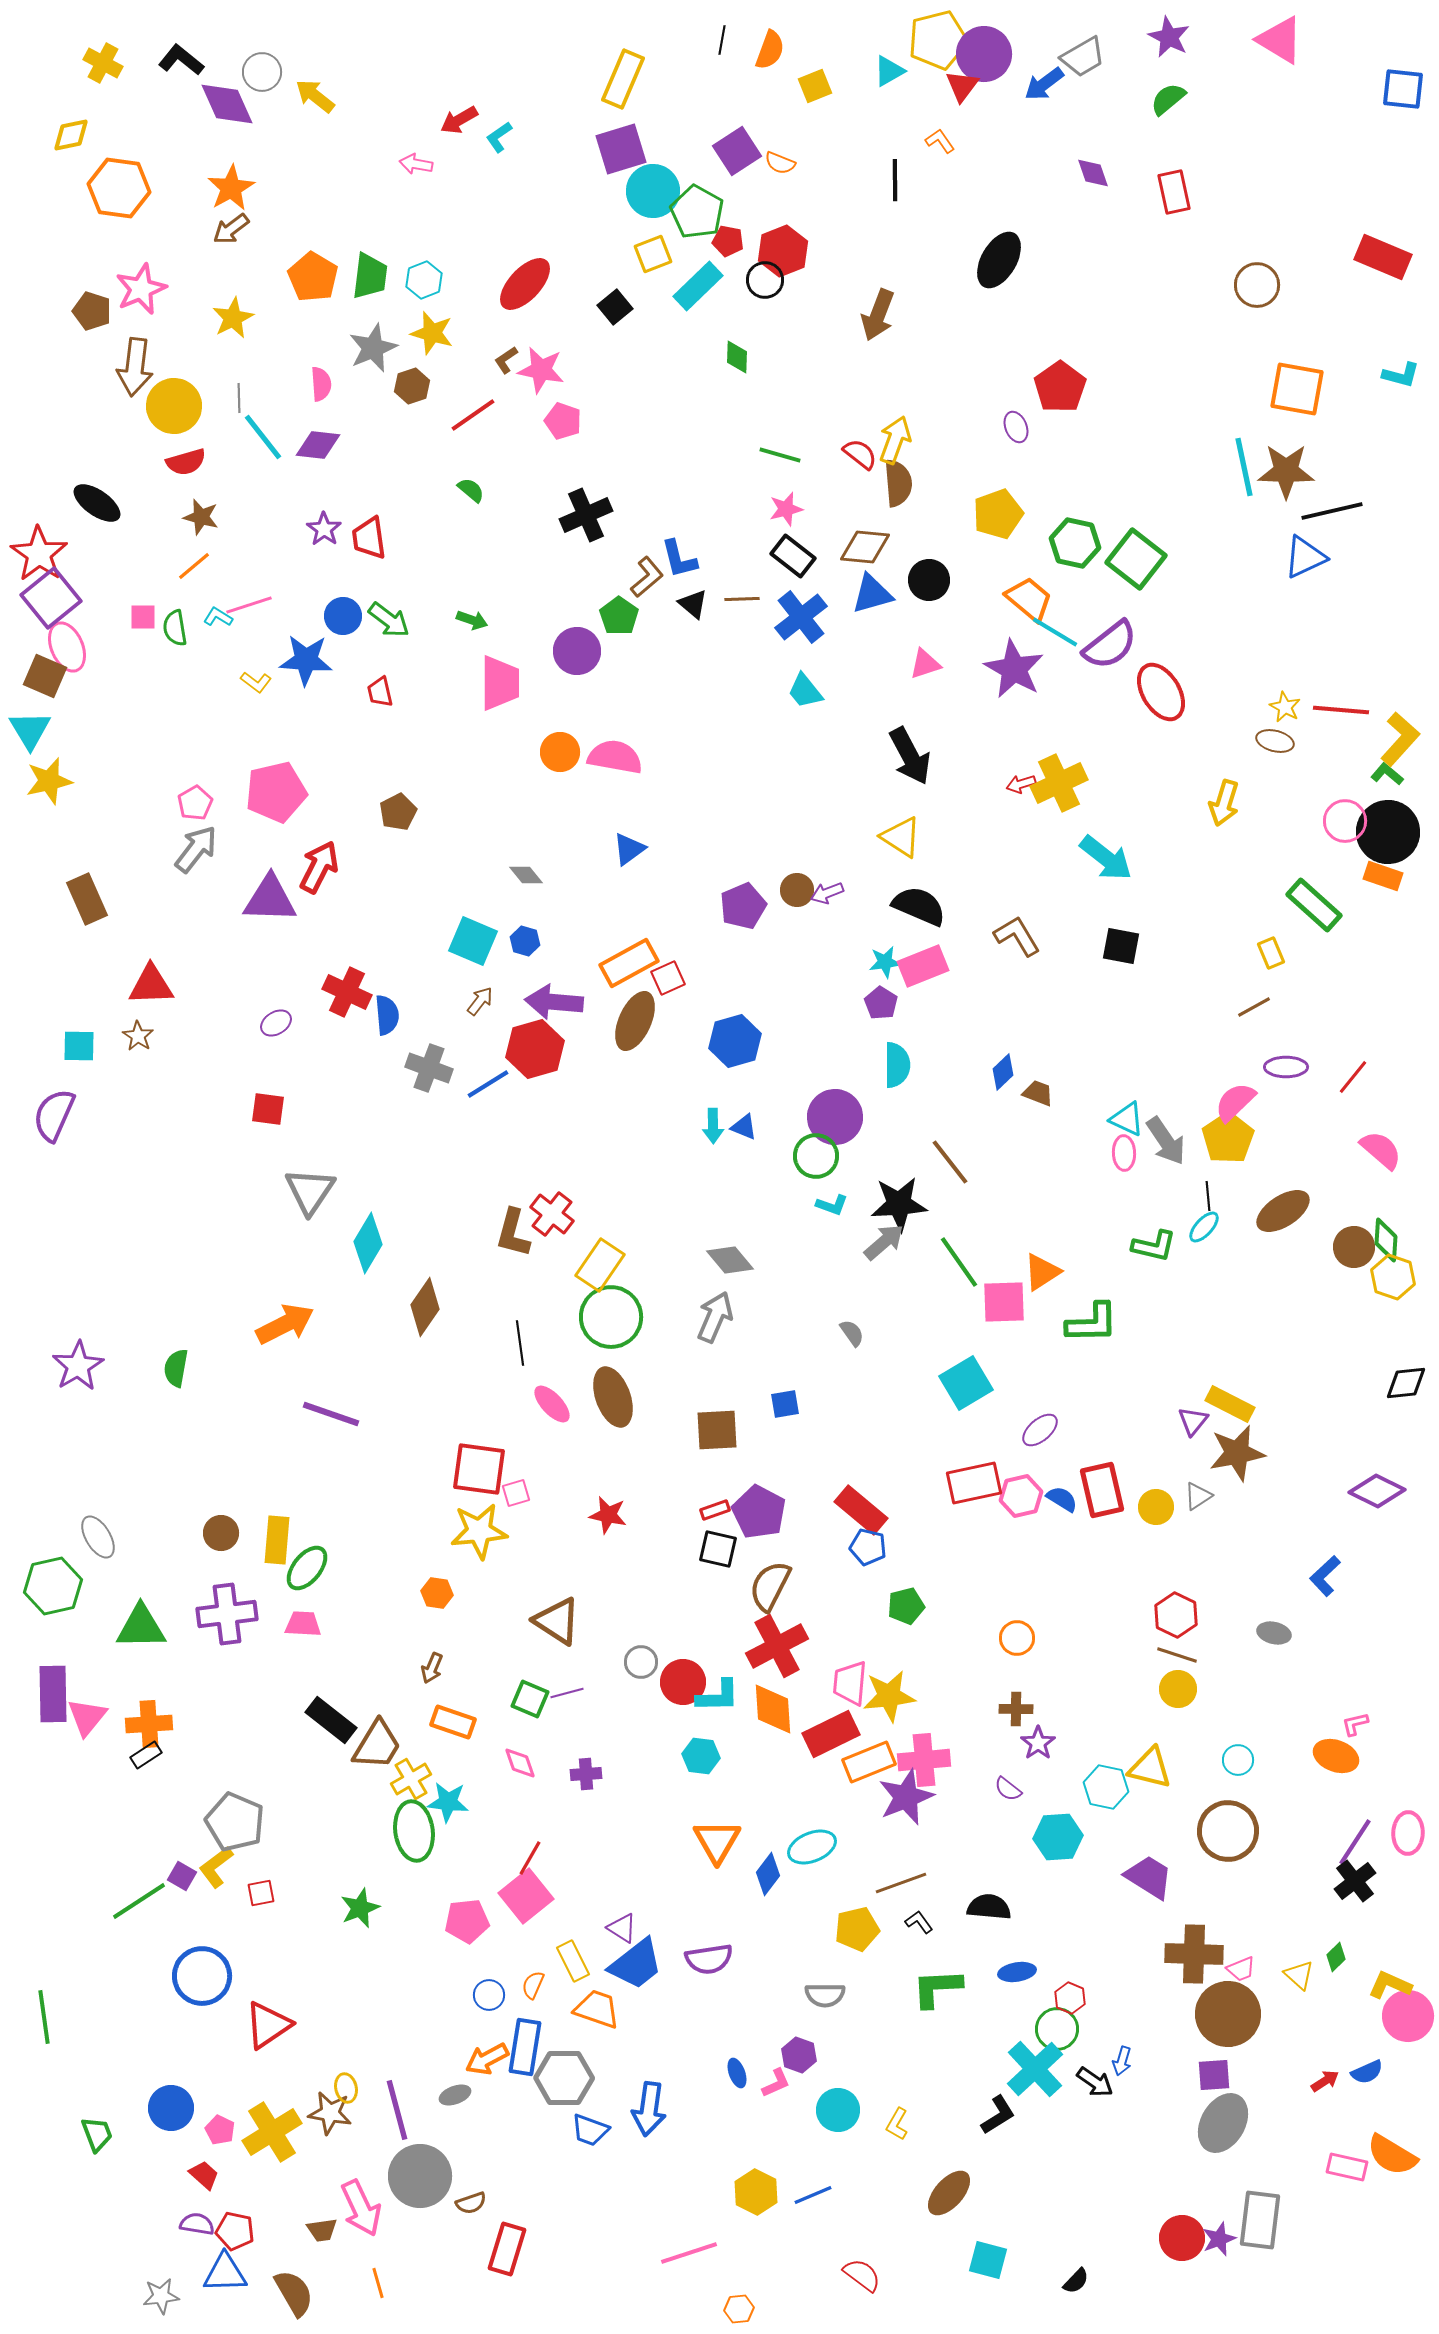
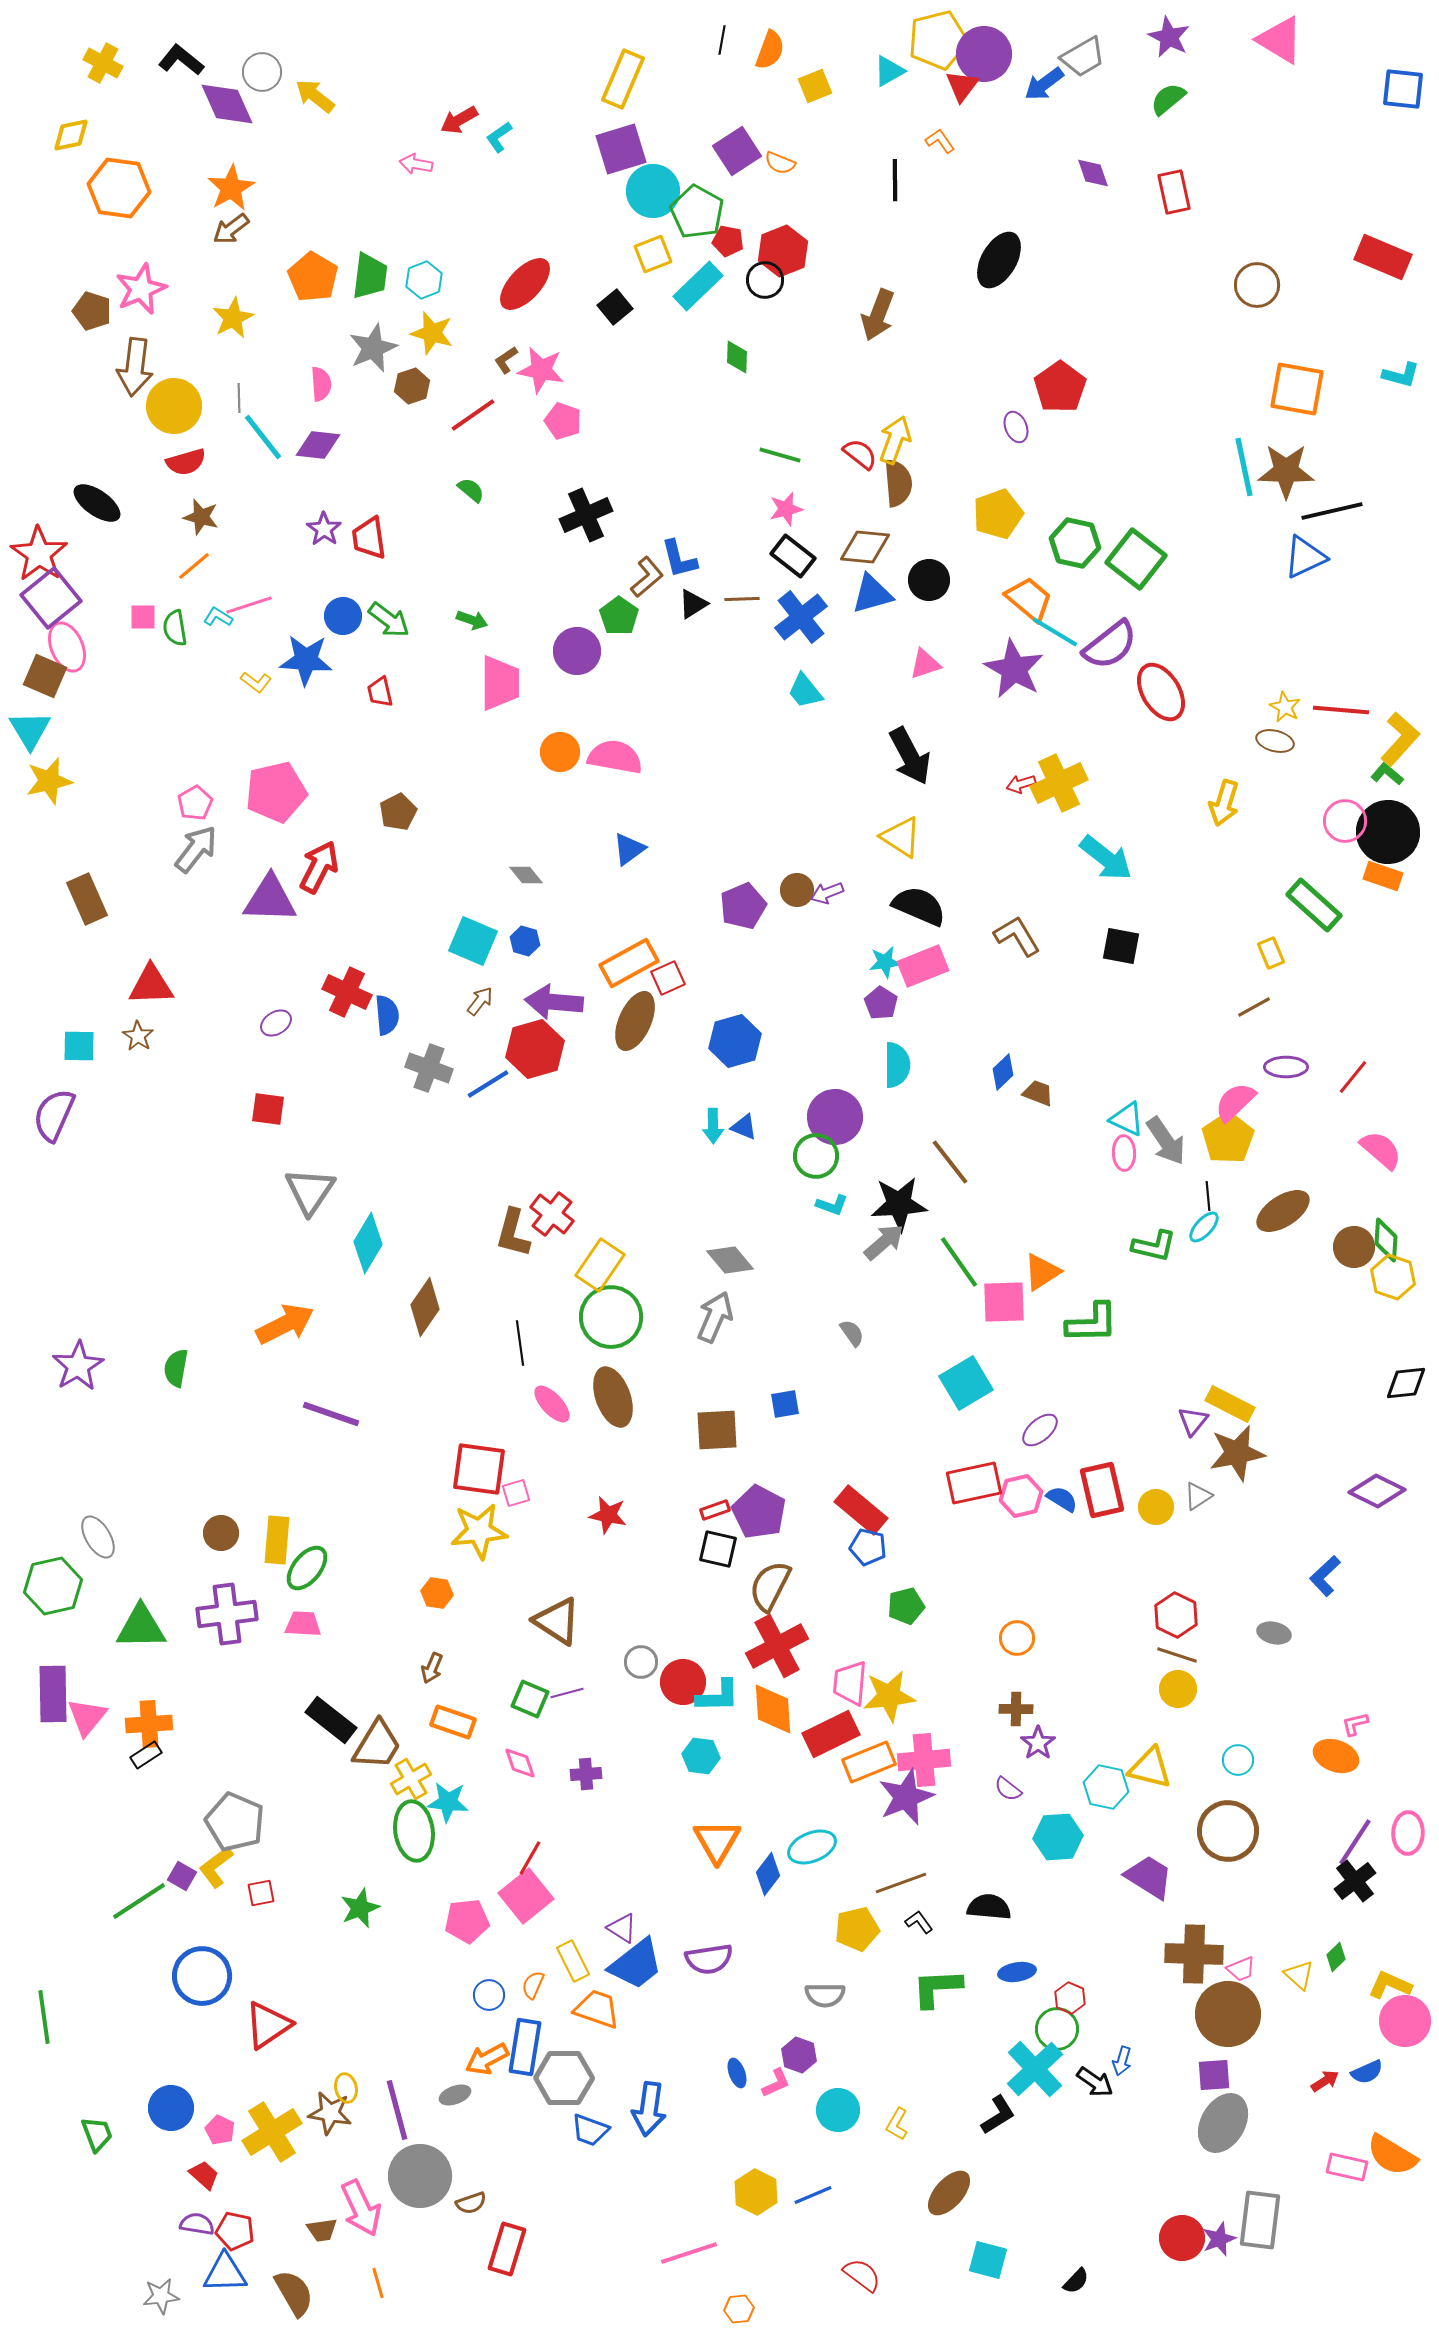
black triangle at (693, 604): rotated 48 degrees clockwise
pink circle at (1408, 2016): moved 3 px left, 5 px down
